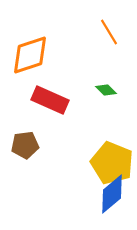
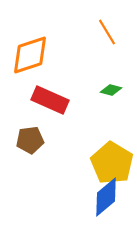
orange line: moved 2 px left
green diamond: moved 5 px right; rotated 30 degrees counterclockwise
brown pentagon: moved 5 px right, 5 px up
yellow pentagon: rotated 9 degrees clockwise
blue diamond: moved 6 px left, 3 px down
